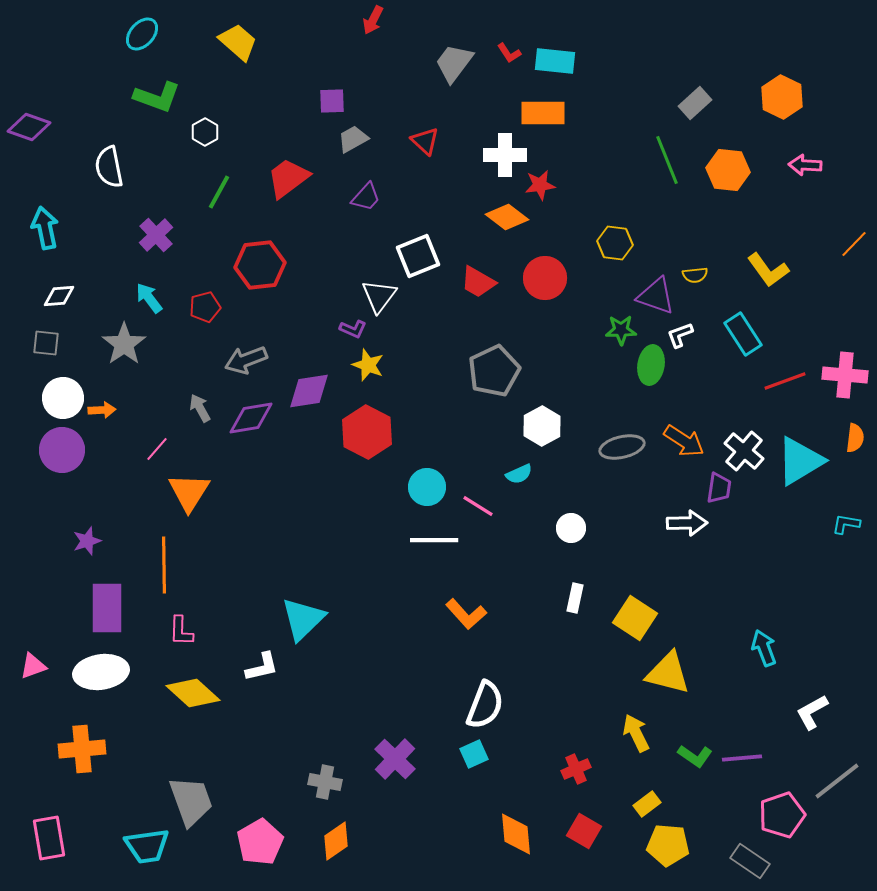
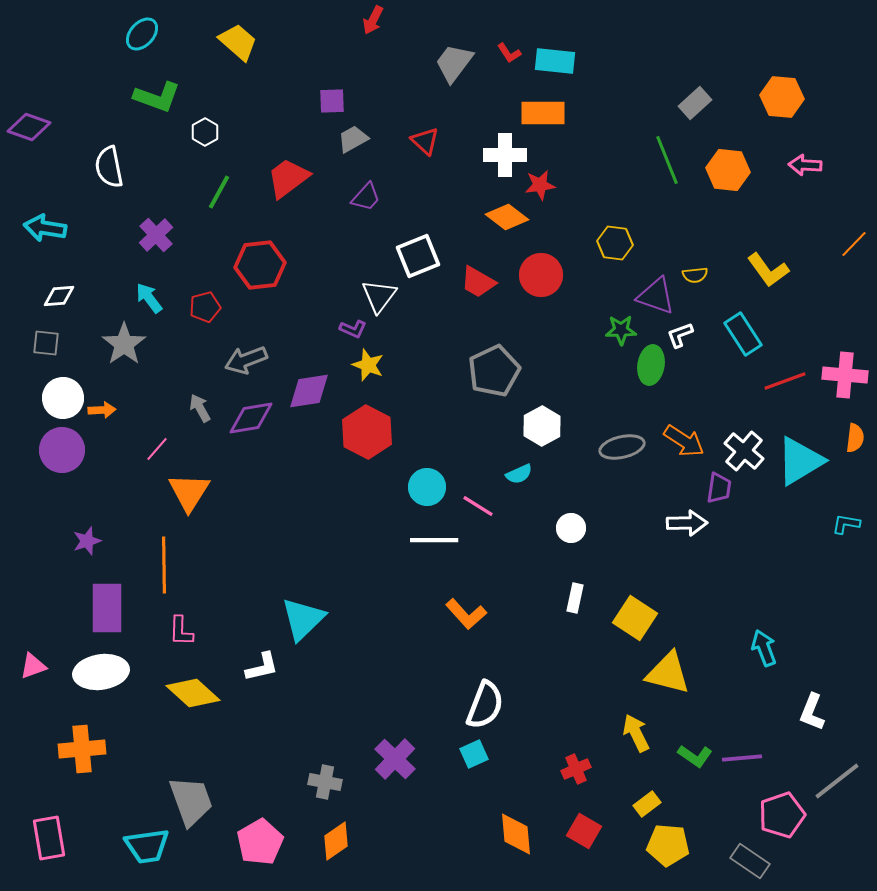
orange hexagon at (782, 97): rotated 21 degrees counterclockwise
cyan arrow at (45, 228): rotated 69 degrees counterclockwise
red circle at (545, 278): moved 4 px left, 3 px up
white L-shape at (812, 712): rotated 39 degrees counterclockwise
